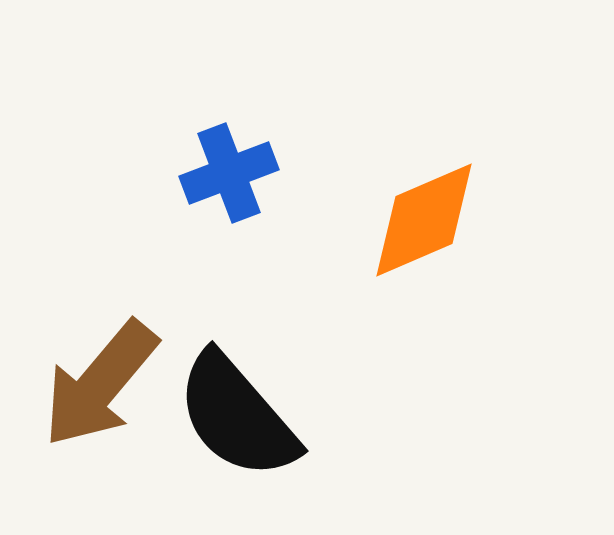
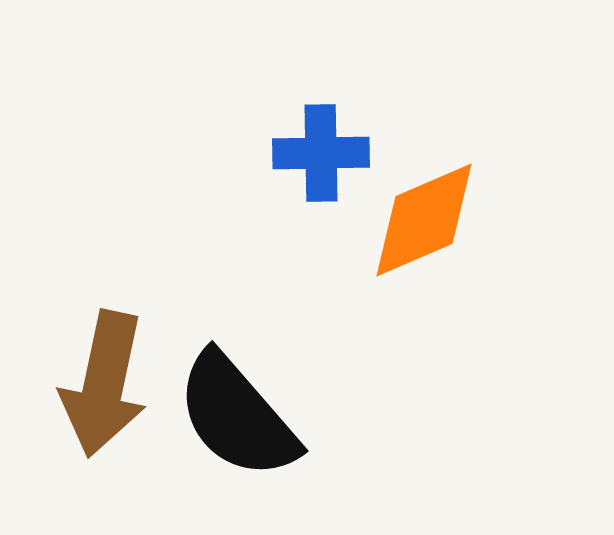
blue cross: moved 92 px right, 20 px up; rotated 20 degrees clockwise
brown arrow: moved 4 px right; rotated 28 degrees counterclockwise
